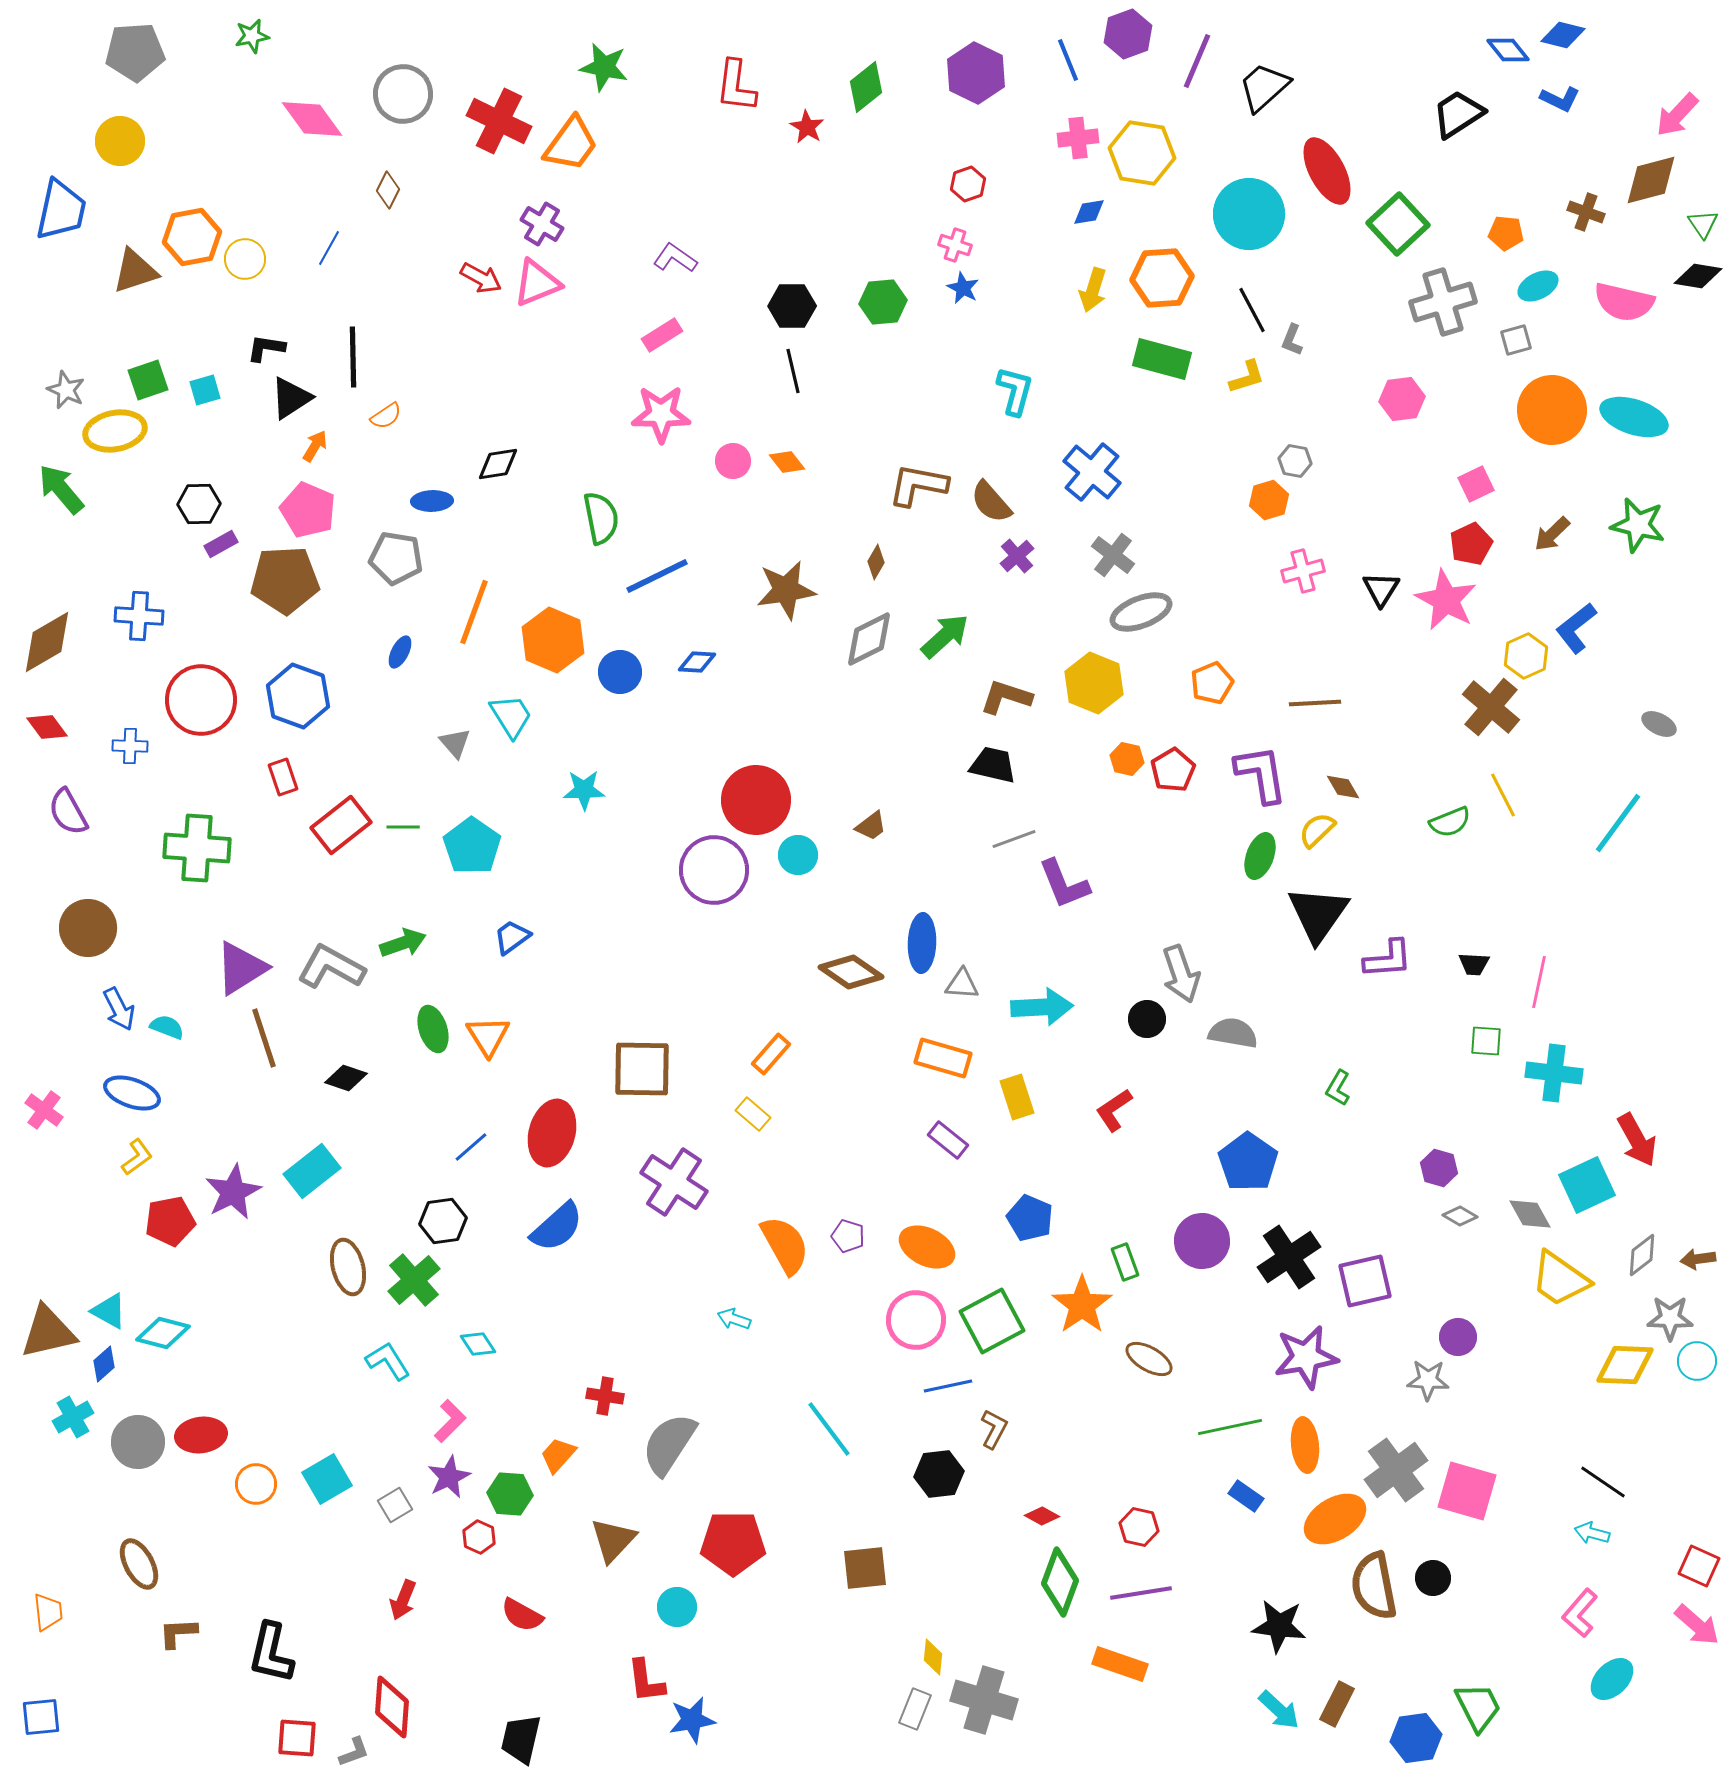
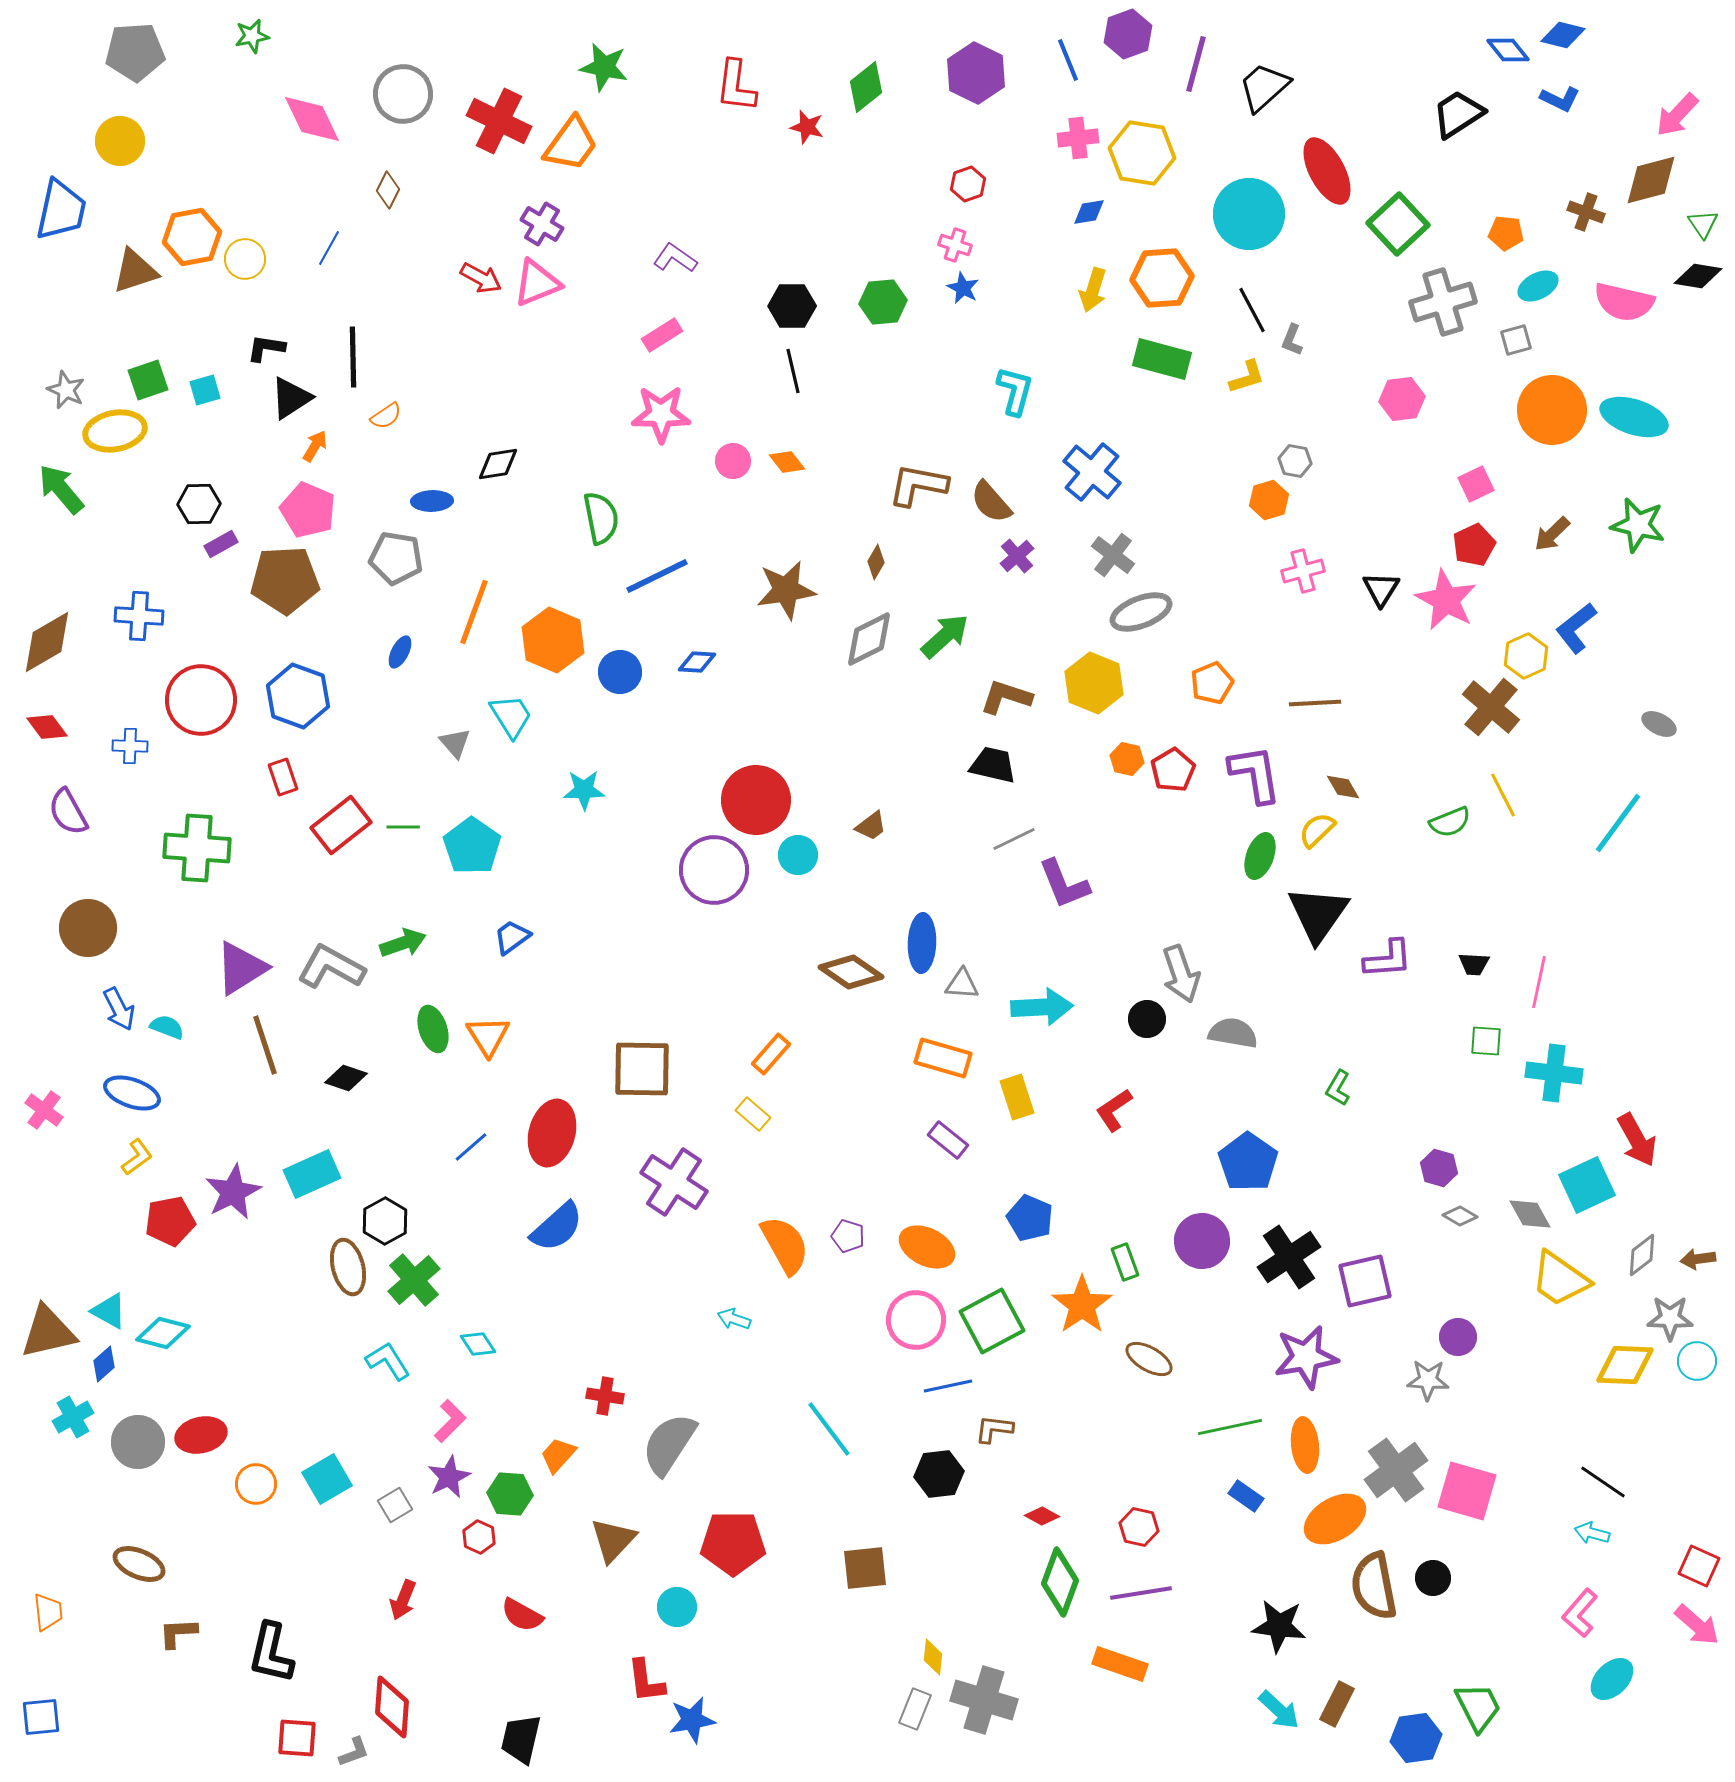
purple line at (1197, 61): moved 1 px left, 3 px down; rotated 8 degrees counterclockwise
pink diamond at (312, 119): rotated 10 degrees clockwise
red star at (807, 127): rotated 16 degrees counterclockwise
red pentagon at (1471, 544): moved 3 px right, 1 px down
purple L-shape at (1261, 774): moved 6 px left
gray line at (1014, 839): rotated 6 degrees counterclockwise
brown line at (264, 1038): moved 1 px right, 7 px down
cyan rectangle at (312, 1171): moved 3 px down; rotated 14 degrees clockwise
black hexagon at (443, 1221): moved 58 px left; rotated 21 degrees counterclockwise
brown L-shape at (994, 1429): rotated 111 degrees counterclockwise
red ellipse at (201, 1435): rotated 6 degrees counterclockwise
brown ellipse at (139, 1564): rotated 39 degrees counterclockwise
